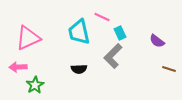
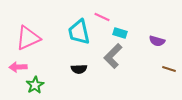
cyan rectangle: rotated 48 degrees counterclockwise
purple semicircle: rotated 21 degrees counterclockwise
